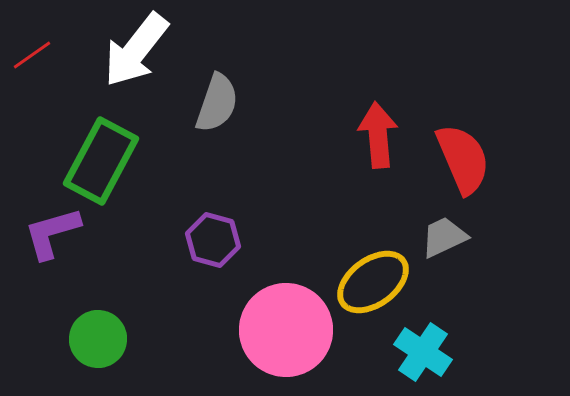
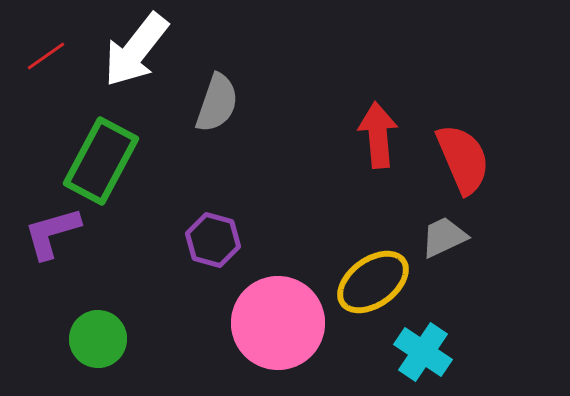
red line: moved 14 px right, 1 px down
pink circle: moved 8 px left, 7 px up
